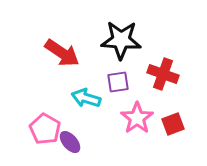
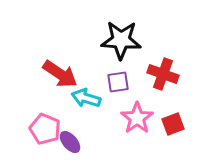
red arrow: moved 2 px left, 21 px down
pink pentagon: rotated 8 degrees counterclockwise
